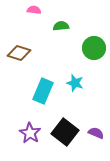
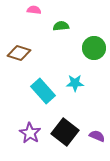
cyan star: rotated 18 degrees counterclockwise
cyan rectangle: rotated 65 degrees counterclockwise
purple semicircle: moved 1 px right, 3 px down
